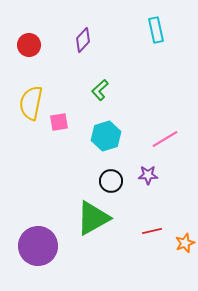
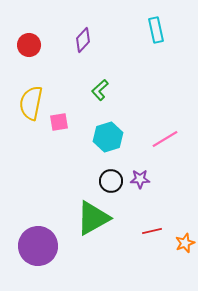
cyan hexagon: moved 2 px right, 1 px down
purple star: moved 8 px left, 4 px down
